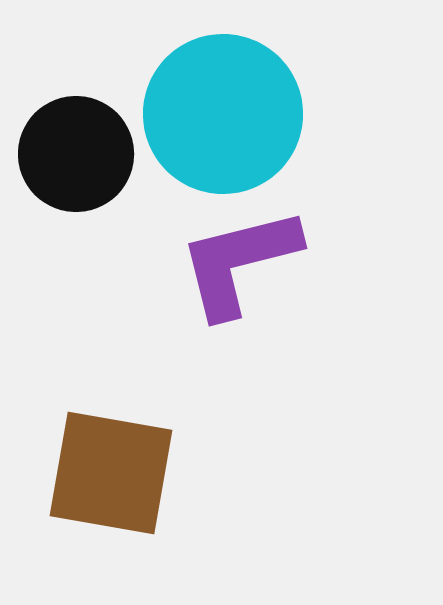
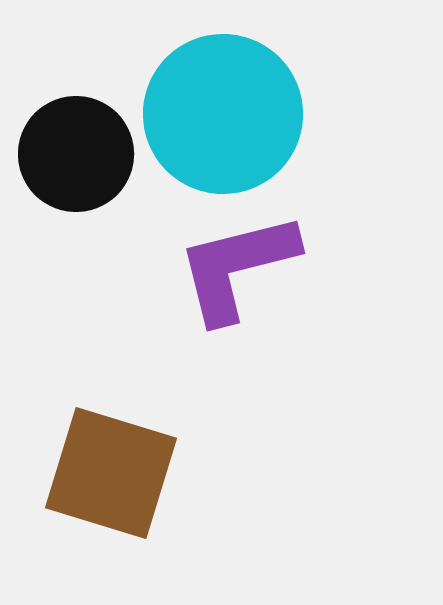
purple L-shape: moved 2 px left, 5 px down
brown square: rotated 7 degrees clockwise
